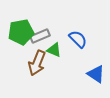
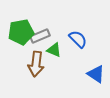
brown arrow: moved 1 px left, 1 px down; rotated 15 degrees counterclockwise
